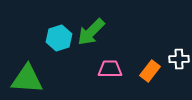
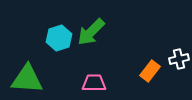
white cross: rotated 12 degrees counterclockwise
pink trapezoid: moved 16 px left, 14 px down
